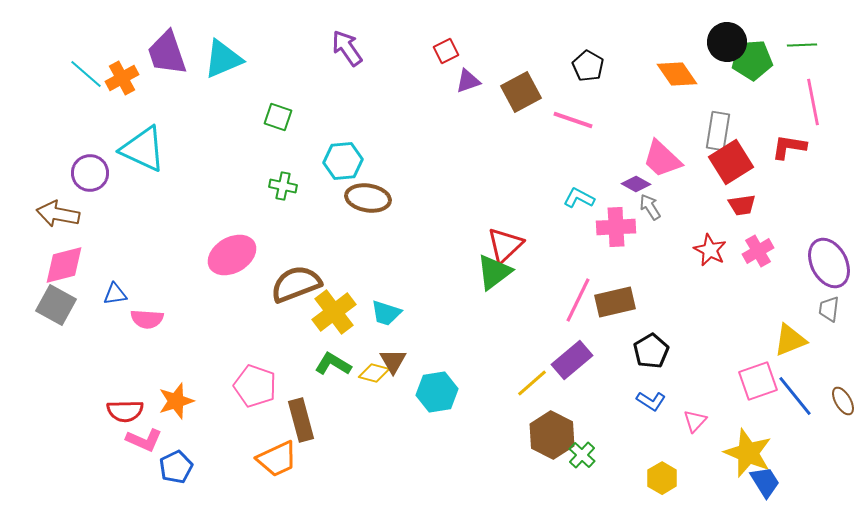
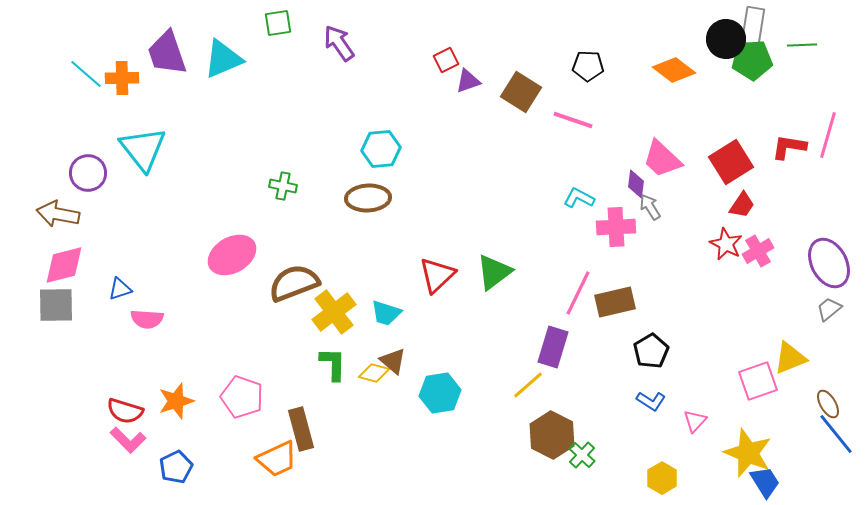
black circle at (727, 42): moved 1 px left, 3 px up
purple arrow at (347, 48): moved 8 px left, 5 px up
red square at (446, 51): moved 9 px down
black pentagon at (588, 66): rotated 28 degrees counterclockwise
orange diamond at (677, 74): moved 3 px left, 4 px up; rotated 18 degrees counterclockwise
orange cross at (122, 78): rotated 28 degrees clockwise
brown square at (521, 92): rotated 30 degrees counterclockwise
pink line at (813, 102): moved 15 px right, 33 px down; rotated 27 degrees clockwise
green square at (278, 117): moved 94 px up; rotated 28 degrees counterclockwise
gray rectangle at (718, 131): moved 35 px right, 105 px up
cyan triangle at (143, 149): rotated 27 degrees clockwise
cyan hexagon at (343, 161): moved 38 px right, 12 px up
purple circle at (90, 173): moved 2 px left
purple diamond at (636, 184): rotated 68 degrees clockwise
brown ellipse at (368, 198): rotated 12 degrees counterclockwise
red trapezoid at (742, 205): rotated 48 degrees counterclockwise
red triangle at (505, 245): moved 68 px left, 30 px down
red star at (710, 250): moved 16 px right, 6 px up
brown semicircle at (296, 284): moved 2 px left, 1 px up
blue triangle at (115, 294): moved 5 px right, 5 px up; rotated 10 degrees counterclockwise
pink line at (578, 300): moved 7 px up
gray square at (56, 305): rotated 30 degrees counterclockwise
gray trapezoid at (829, 309): rotated 44 degrees clockwise
yellow triangle at (790, 340): moved 18 px down
purple rectangle at (572, 360): moved 19 px left, 13 px up; rotated 33 degrees counterclockwise
brown triangle at (393, 361): rotated 20 degrees counterclockwise
green L-shape at (333, 364): rotated 60 degrees clockwise
yellow line at (532, 383): moved 4 px left, 2 px down
pink pentagon at (255, 386): moved 13 px left, 11 px down
cyan hexagon at (437, 392): moved 3 px right, 1 px down
blue line at (795, 396): moved 41 px right, 38 px down
brown ellipse at (843, 401): moved 15 px left, 3 px down
red semicircle at (125, 411): rotated 18 degrees clockwise
brown rectangle at (301, 420): moved 9 px down
pink L-shape at (144, 440): moved 16 px left; rotated 21 degrees clockwise
